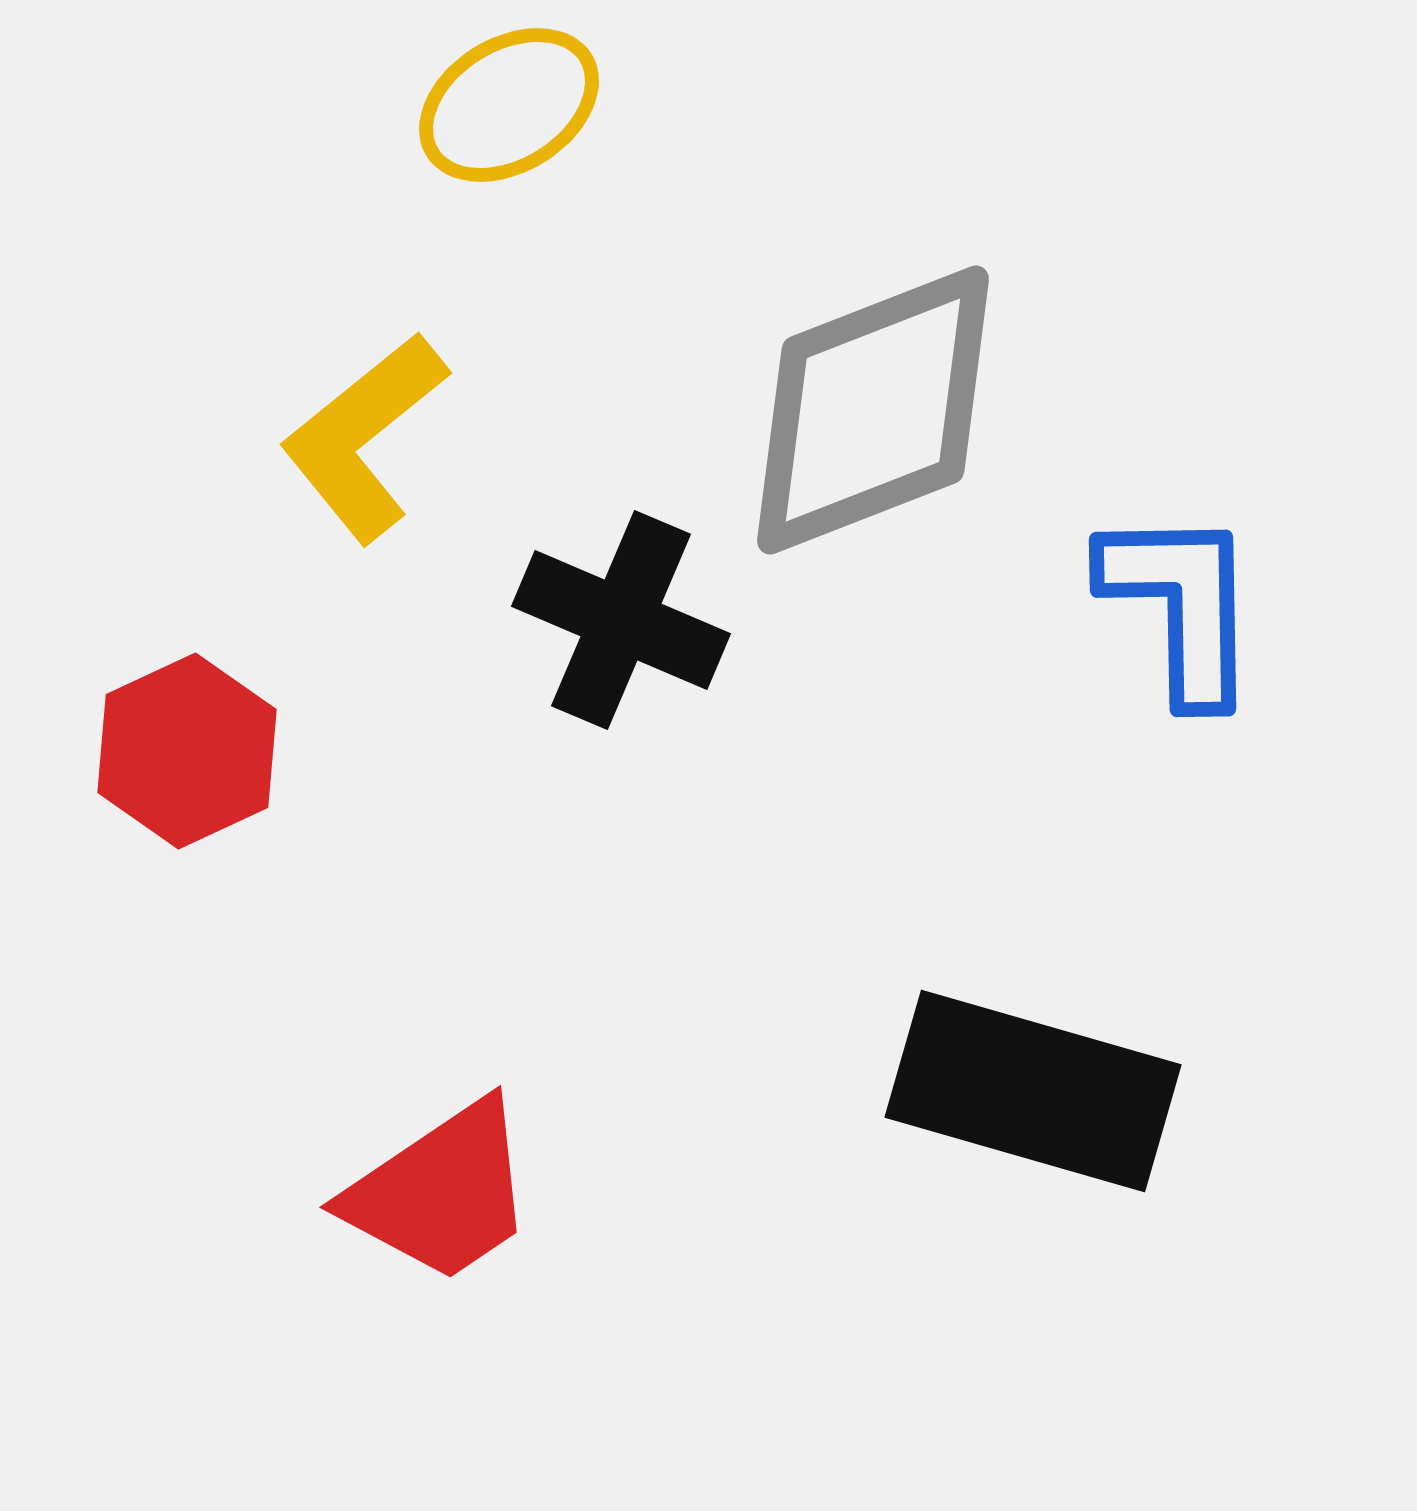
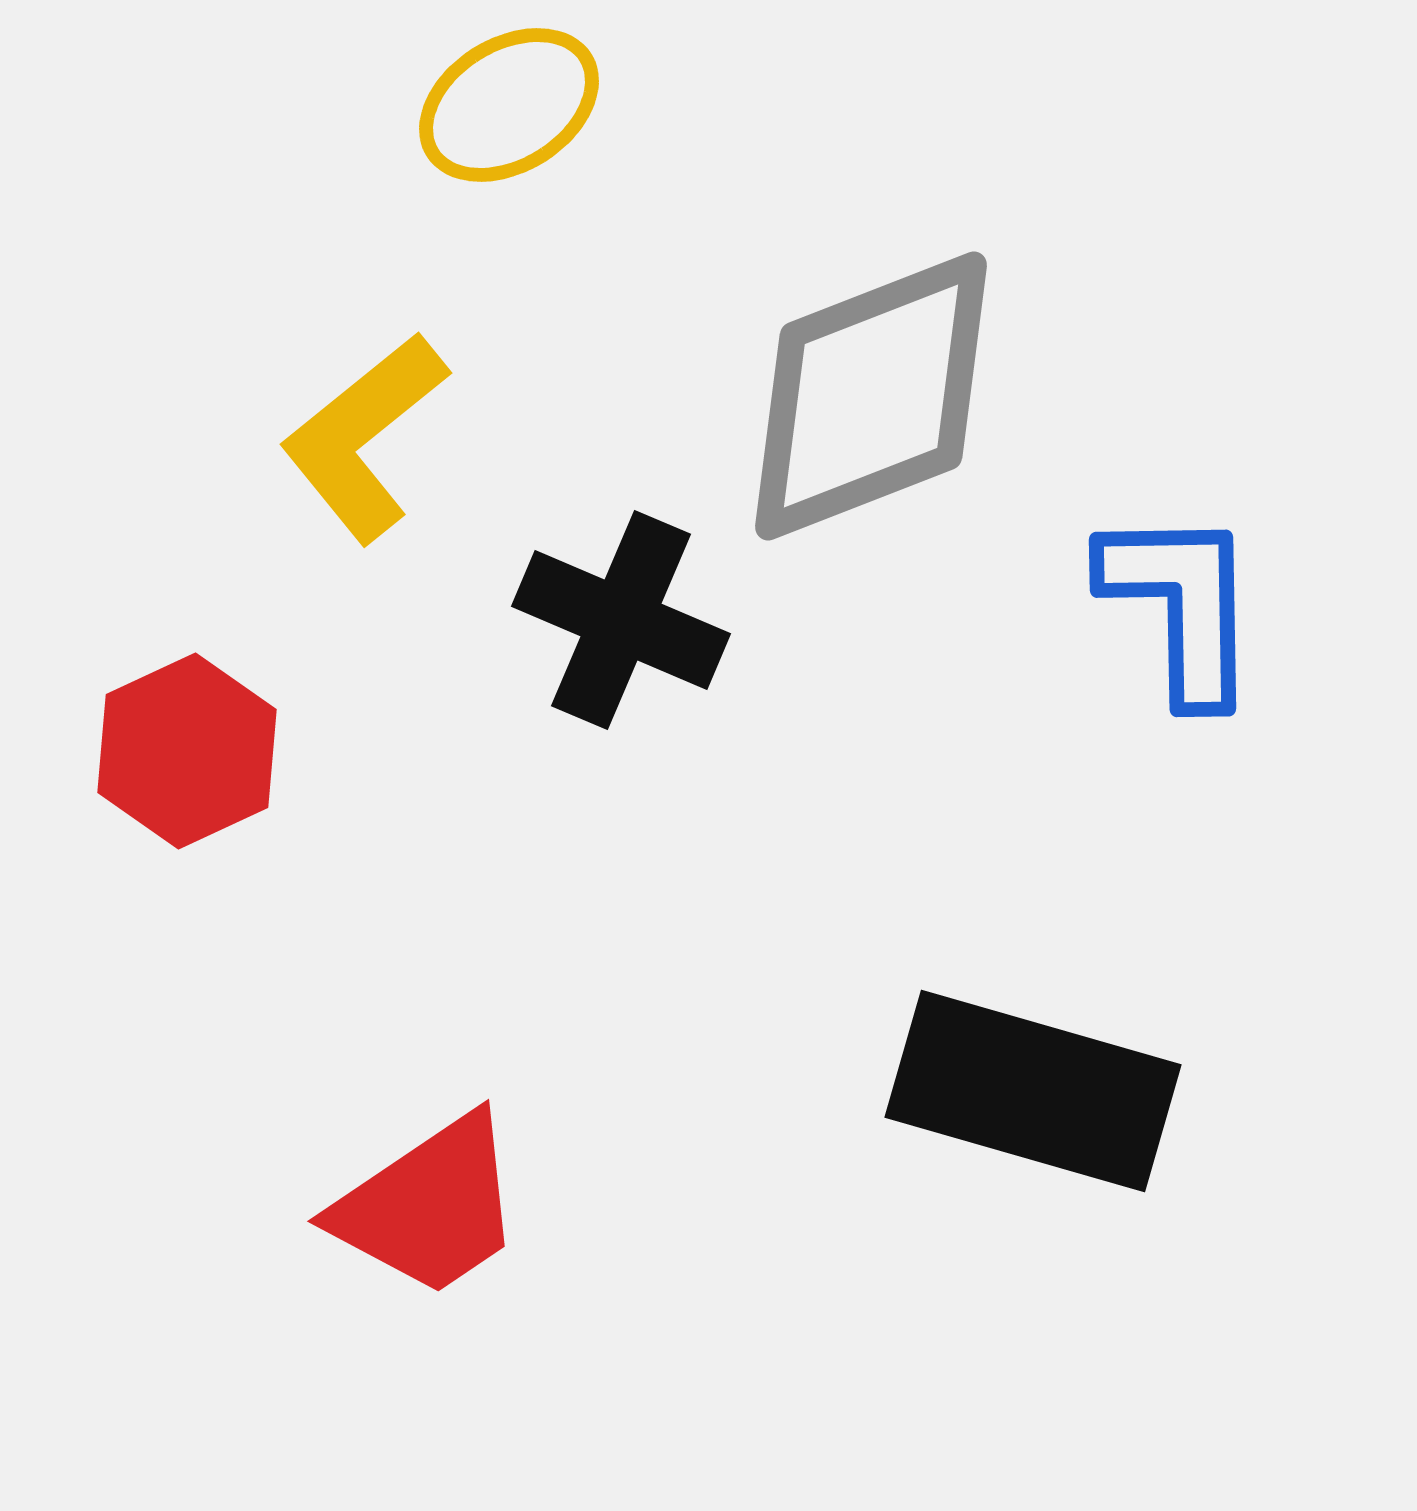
gray diamond: moved 2 px left, 14 px up
red trapezoid: moved 12 px left, 14 px down
